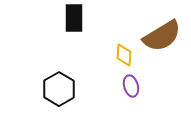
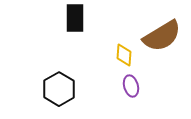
black rectangle: moved 1 px right
